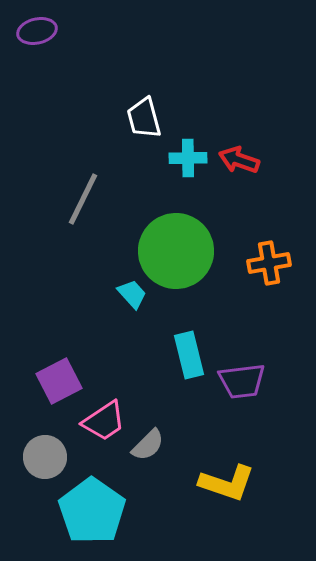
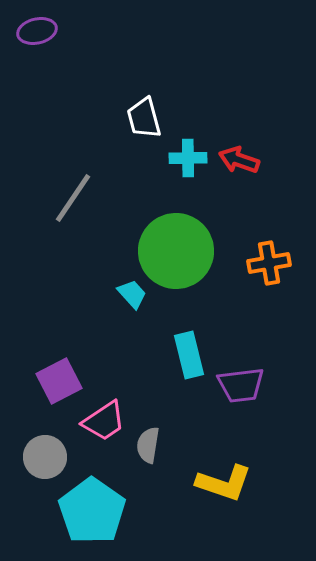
gray line: moved 10 px left, 1 px up; rotated 8 degrees clockwise
purple trapezoid: moved 1 px left, 4 px down
gray semicircle: rotated 144 degrees clockwise
yellow L-shape: moved 3 px left
